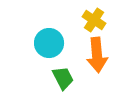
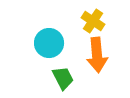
yellow cross: moved 1 px left, 1 px down
